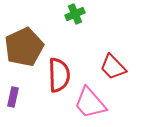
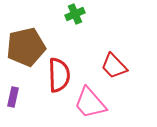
brown pentagon: moved 2 px right; rotated 12 degrees clockwise
red trapezoid: moved 1 px right, 1 px up
